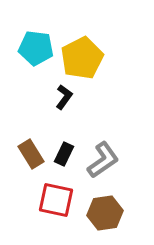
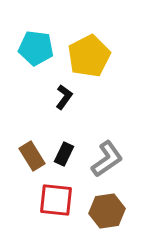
yellow pentagon: moved 7 px right, 2 px up
brown rectangle: moved 1 px right, 2 px down
gray L-shape: moved 4 px right, 1 px up
red square: rotated 6 degrees counterclockwise
brown hexagon: moved 2 px right, 2 px up
